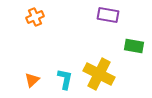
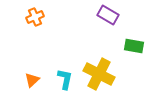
purple rectangle: rotated 20 degrees clockwise
